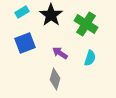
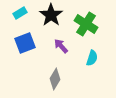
cyan rectangle: moved 2 px left, 1 px down
purple arrow: moved 1 px right, 7 px up; rotated 14 degrees clockwise
cyan semicircle: moved 2 px right
gray diamond: rotated 15 degrees clockwise
